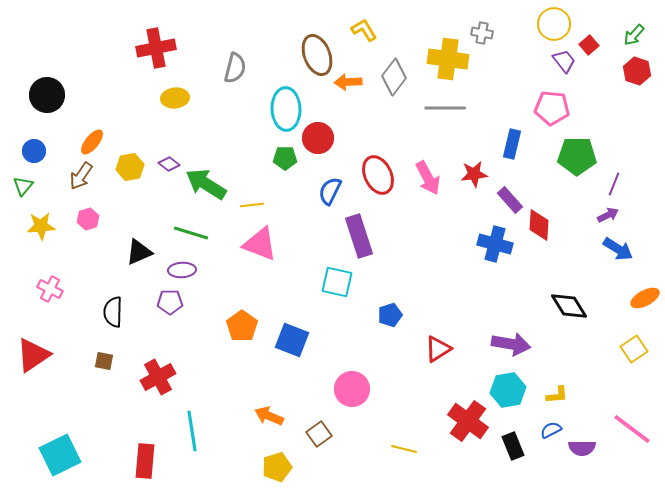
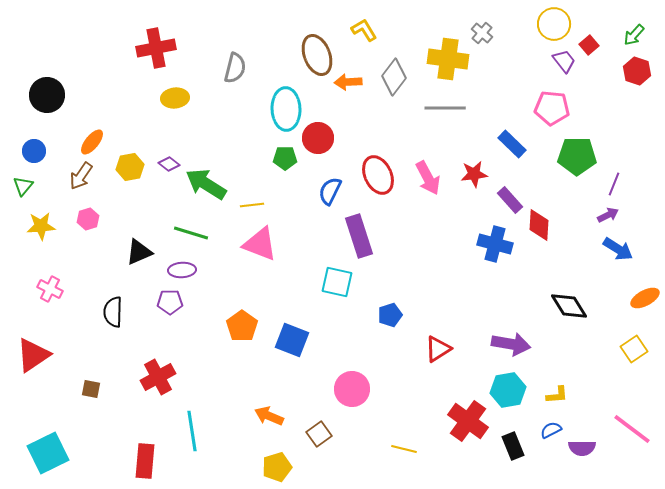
gray cross at (482, 33): rotated 30 degrees clockwise
blue rectangle at (512, 144): rotated 60 degrees counterclockwise
brown square at (104, 361): moved 13 px left, 28 px down
cyan square at (60, 455): moved 12 px left, 2 px up
